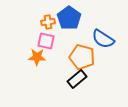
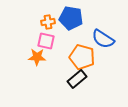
blue pentagon: moved 2 px right; rotated 25 degrees counterclockwise
